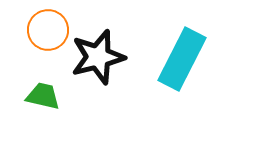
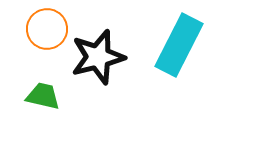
orange circle: moved 1 px left, 1 px up
cyan rectangle: moved 3 px left, 14 px up
